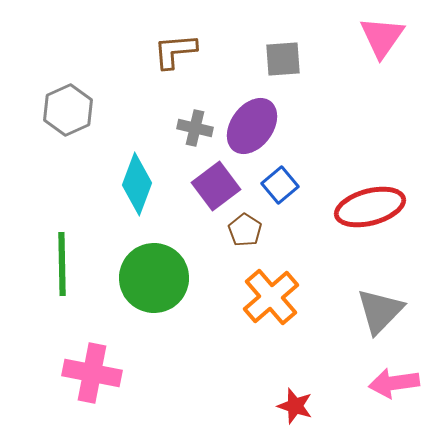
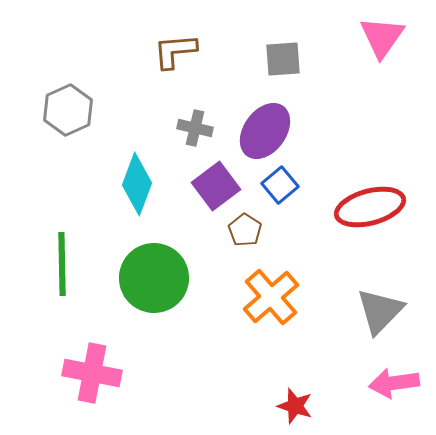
purple ellipse: moved 13 px right, 5 px down
